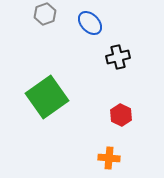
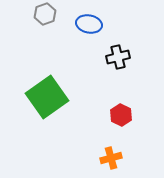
blue ellipse: moved 1 px left, 1 px down; rotated 35 degrees counterclockwise
orange cross: moved 2 px right; rotated 20 degrees counterclockwise
